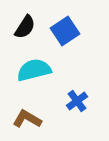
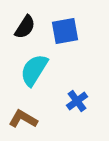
blue square: rotated 24 degrees clockwise
cyan semicircle: rotated 44 degrees counterclockwise
brown L-shape: moved 4 px left
